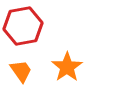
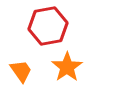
red hexagon: moved 25 px right
